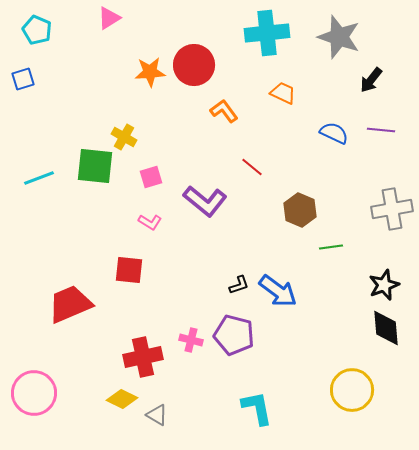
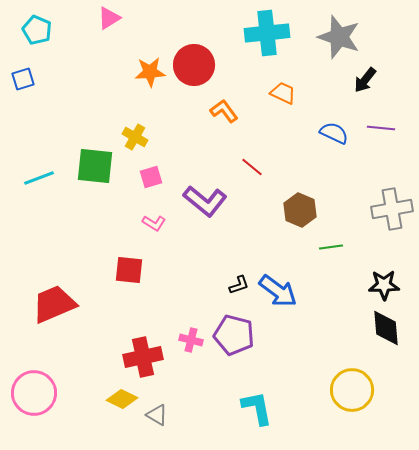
black arrow: moved 6 px left
purple line: moved 2 px up
yellow cross: moved 11 px right
pink L-shape: moved 4 px right, 1 px down
black star: rotated 20 degrees clockwise
red trapezoid: moved 16 px left
